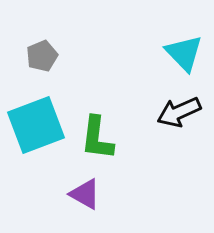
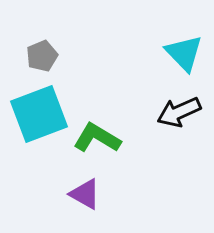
cyan square: moved 3 px right, 11 px up
green L-shape: rotated 114 degrees clockwise
